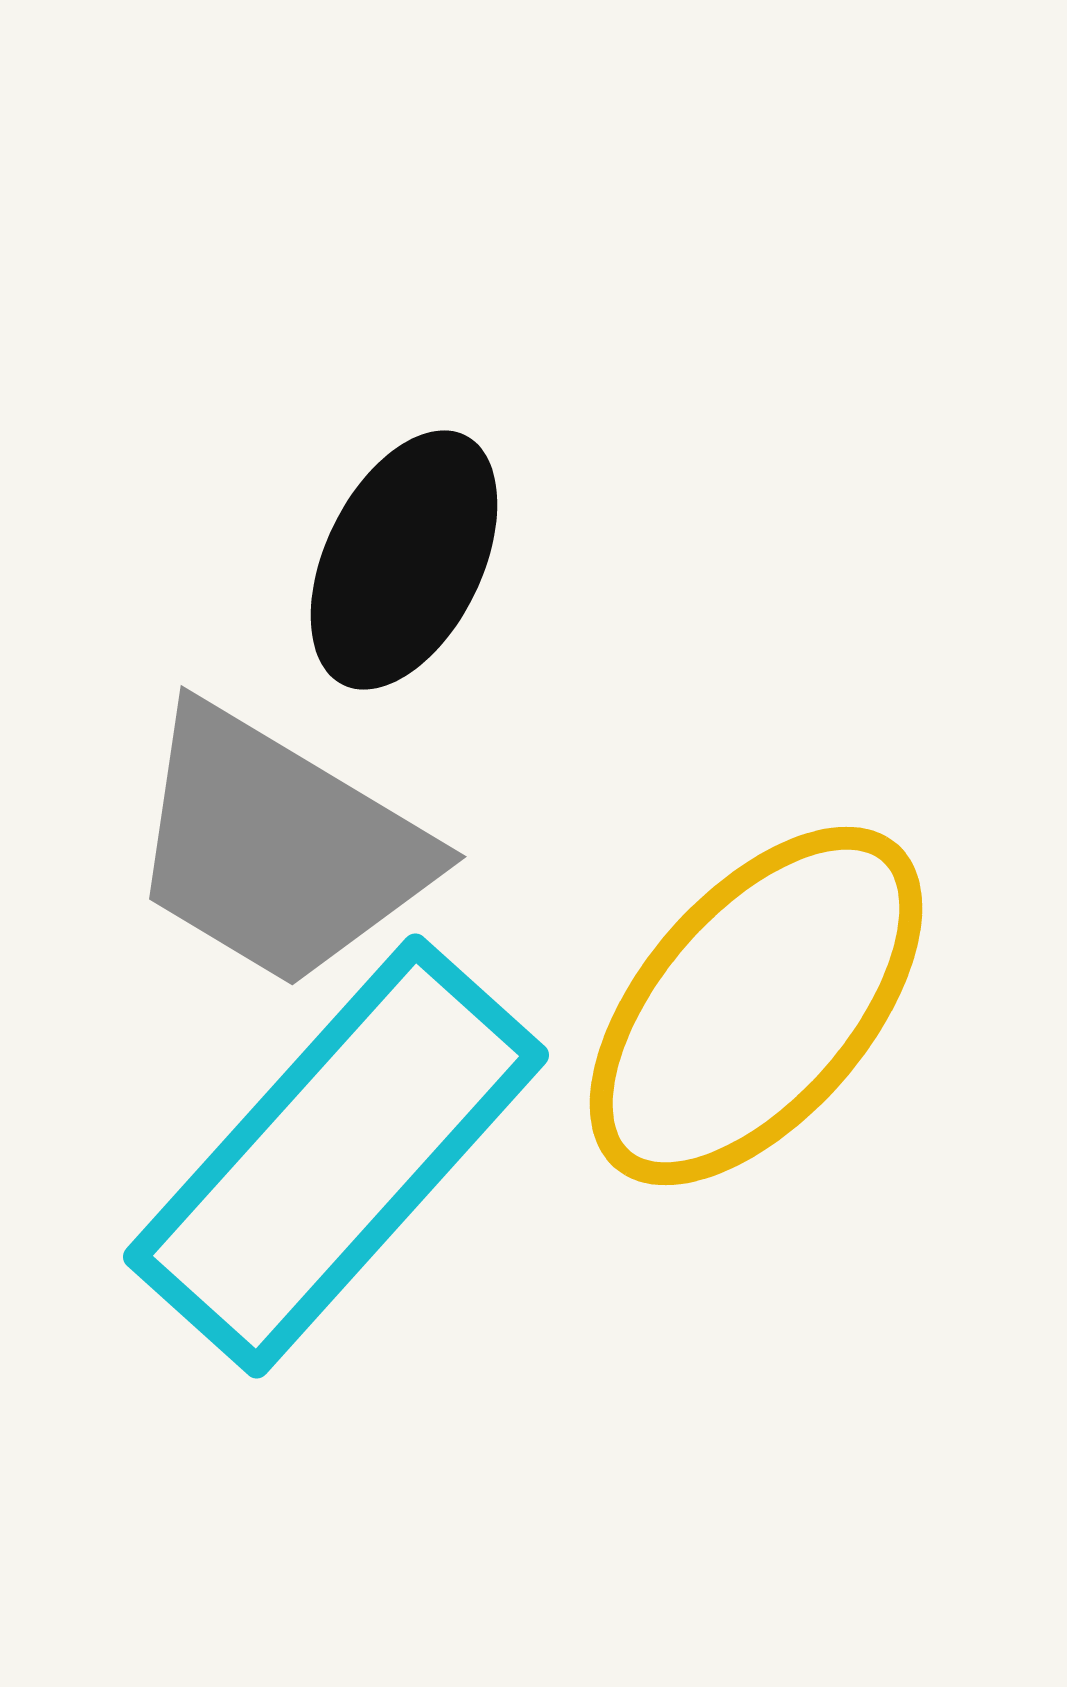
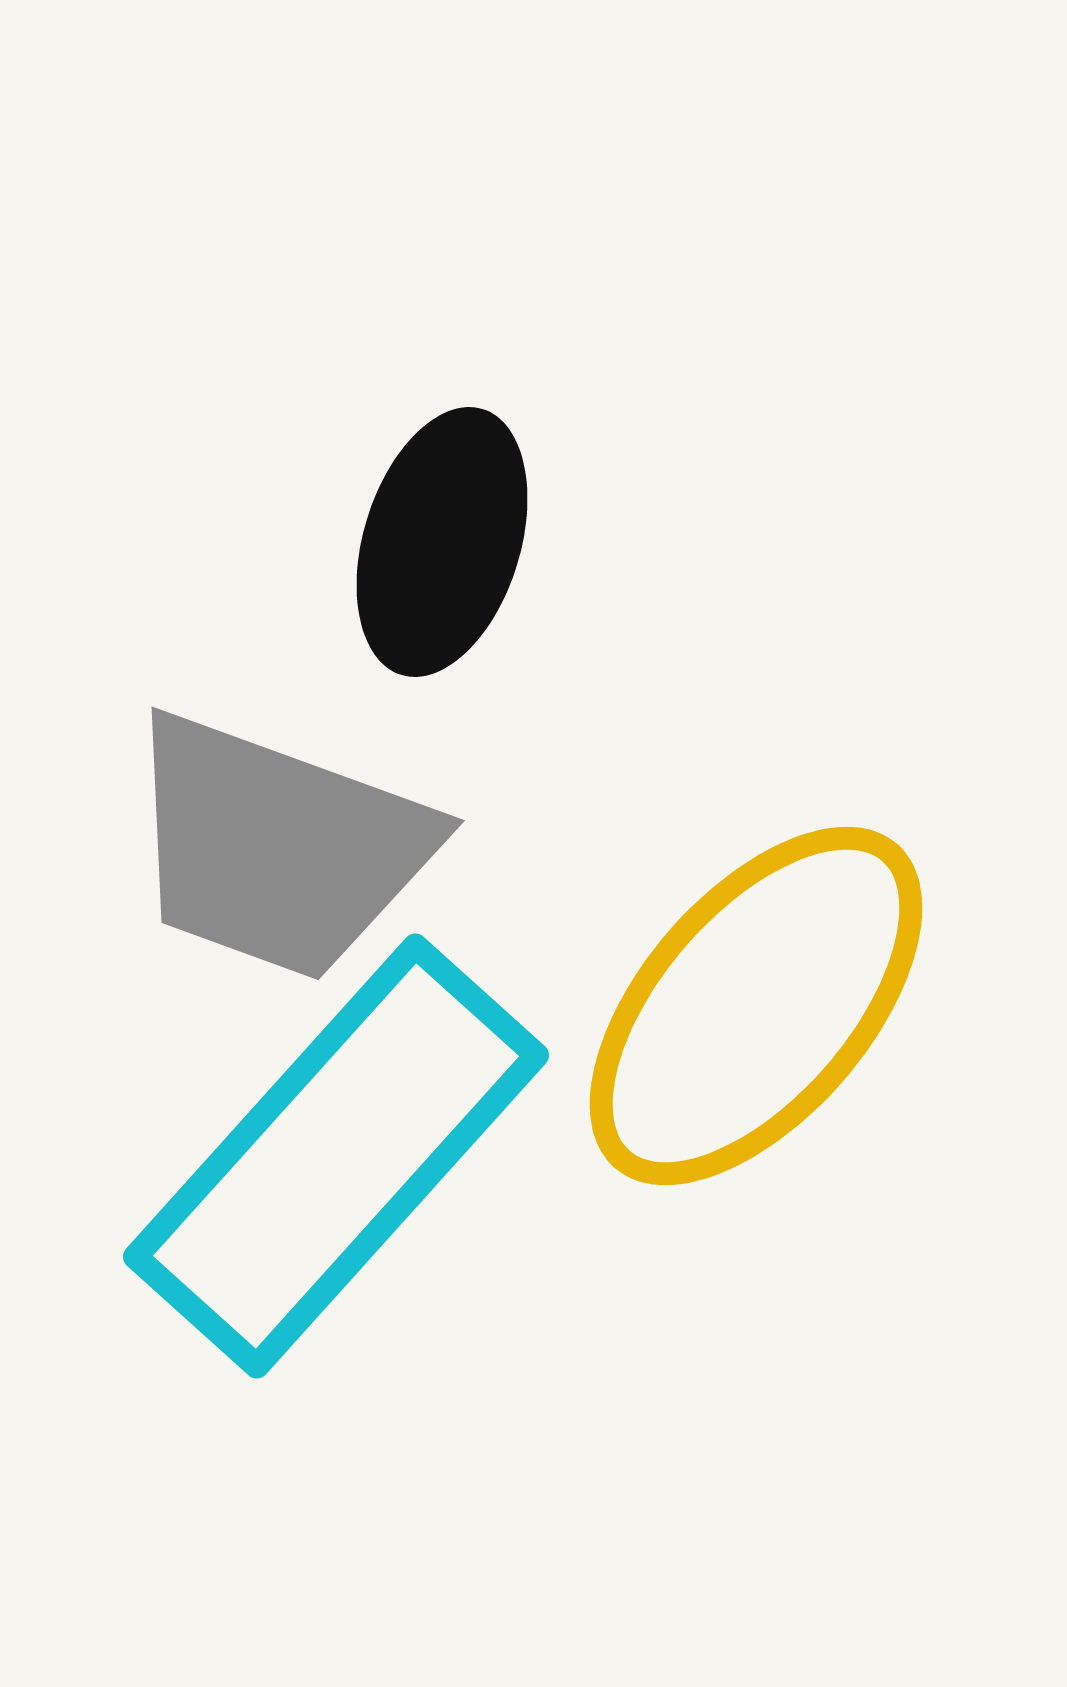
black ellipse: moved 38 px right, 18 px up; rotated 9 degrees counterclockwise
gray trapezoid: rotated 11 degrees counterclockwise
